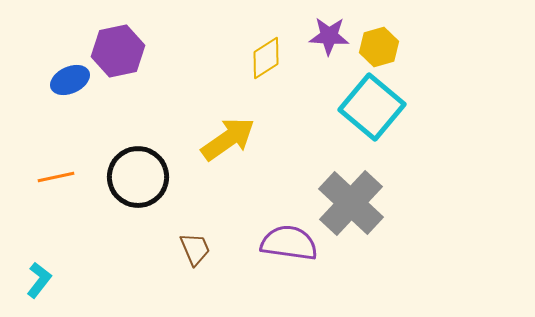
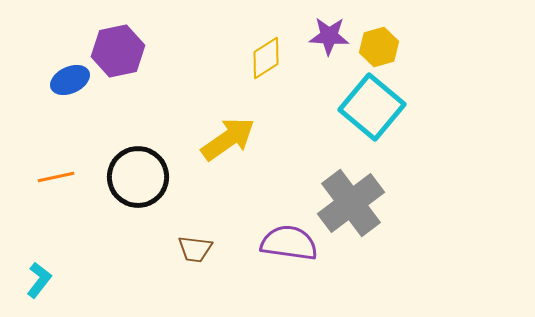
gray cross: rotated 10 degrees clockwise
brown trapezoid: rotated 120 degrees clockwise
